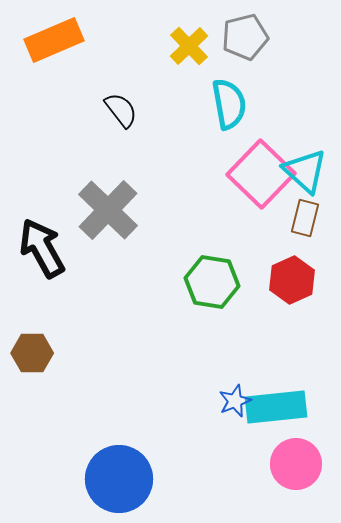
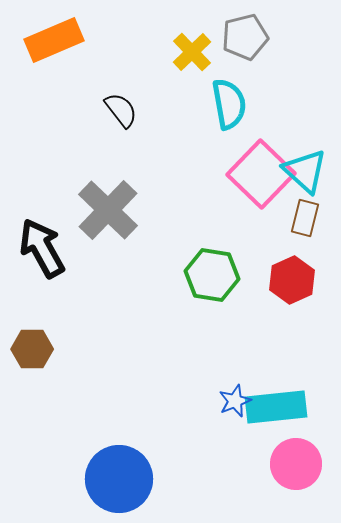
yellow cross: moved 3 px right, 6 px down
green hexagon: moved 7 px up
brown hexagon: moved 4 px up
